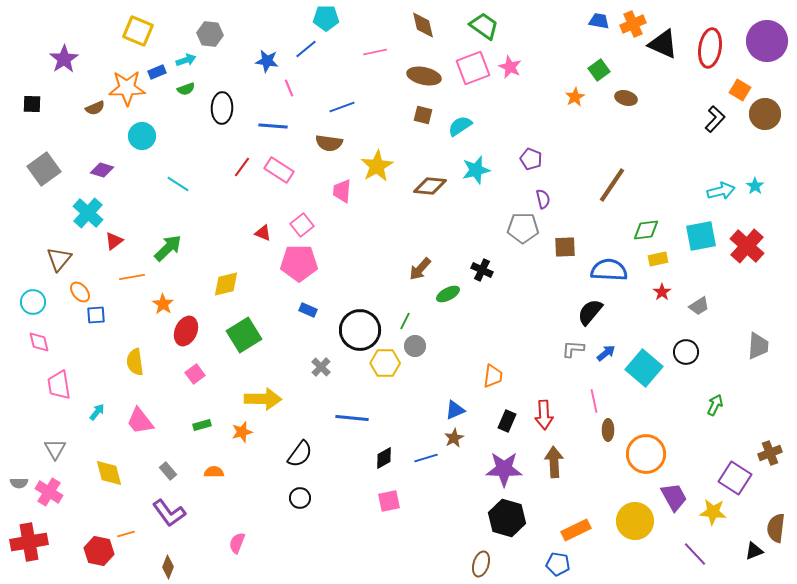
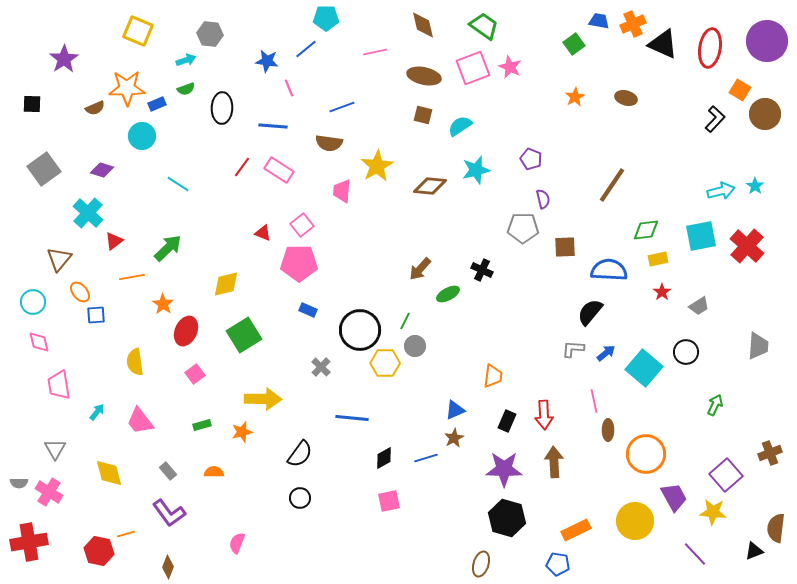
green square at (599, 70): moved 25 px left, 26 px up
blue rectangle at (157, 72): moved 32 px down
purple square at (735, 478): moved 9 px left, 3 px up; rotated 16 degrees clockwise
